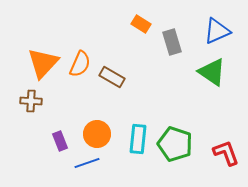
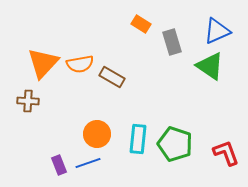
orange semicircle: rotated 56 degrees clockwise
green triangle: moved 2 px left, 6 px up
brown cross: moved 3 px left
purple rectangle: moved 1 px left, 24 px down
blue line: moved 1 px right
